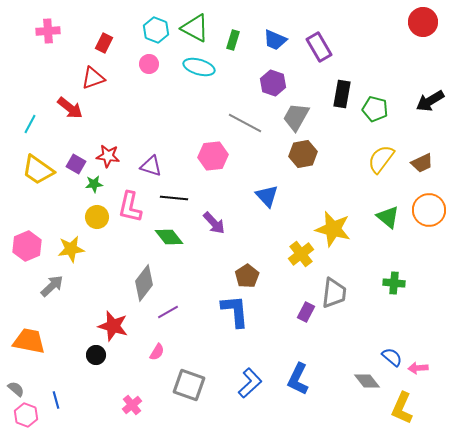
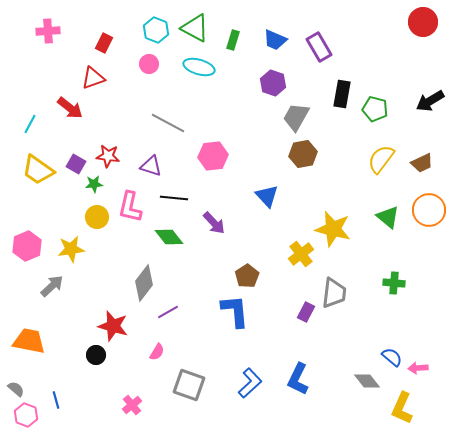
gray line at (245, 123): moved 77 px left
